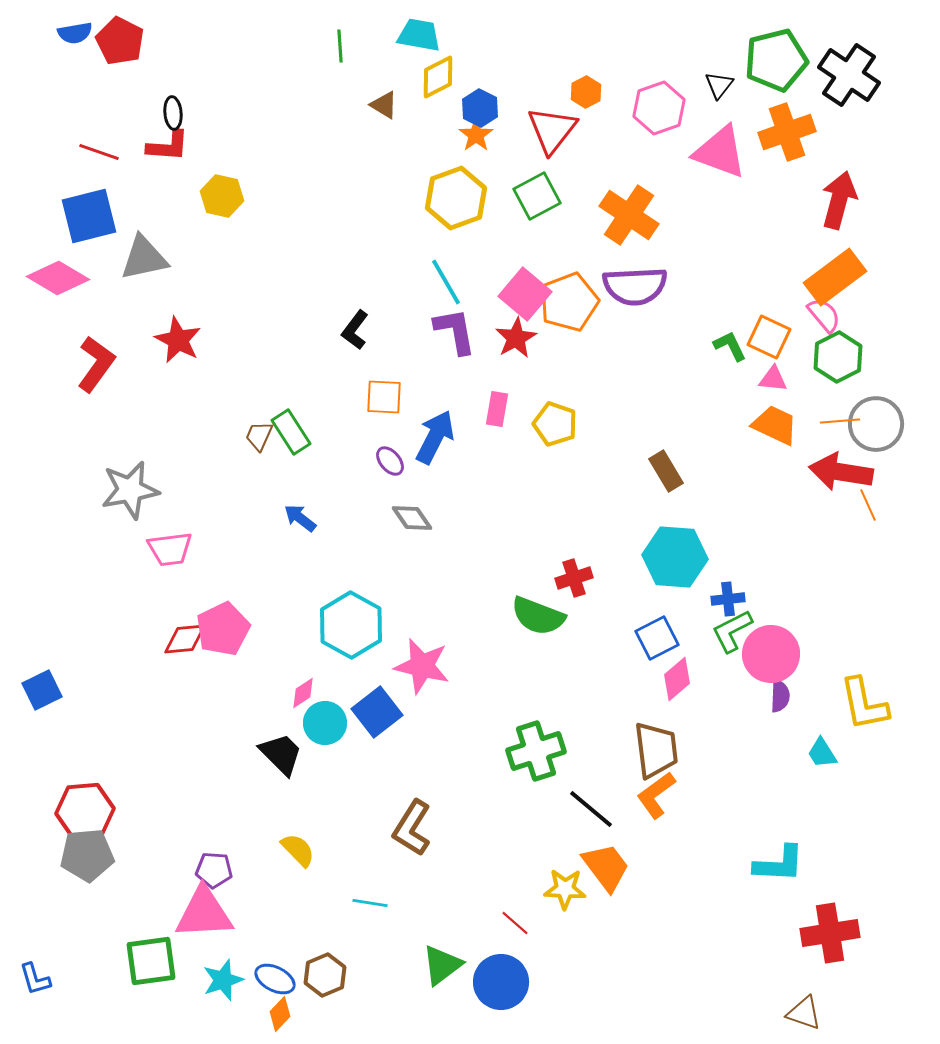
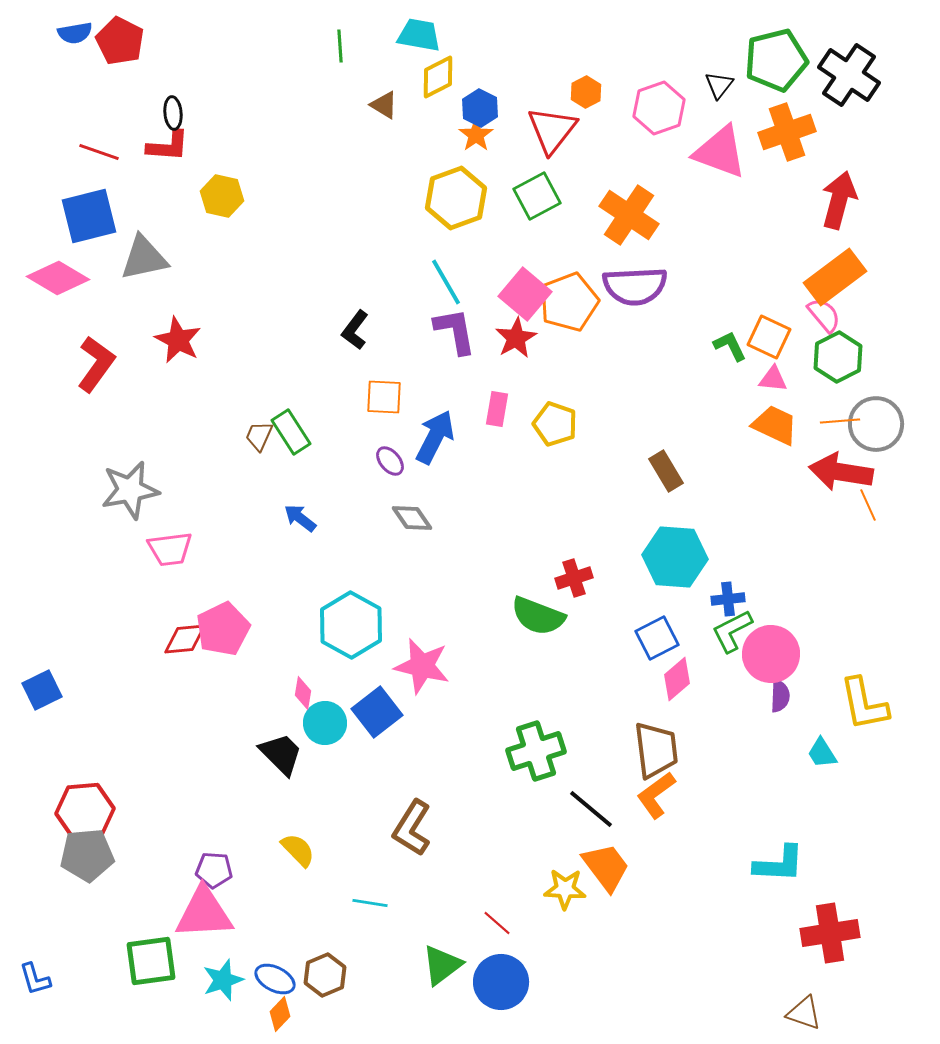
pink diamond at (303, 693): rotated 48 degrees counterclockwise
red line at (515, 923): moved 18 px left
